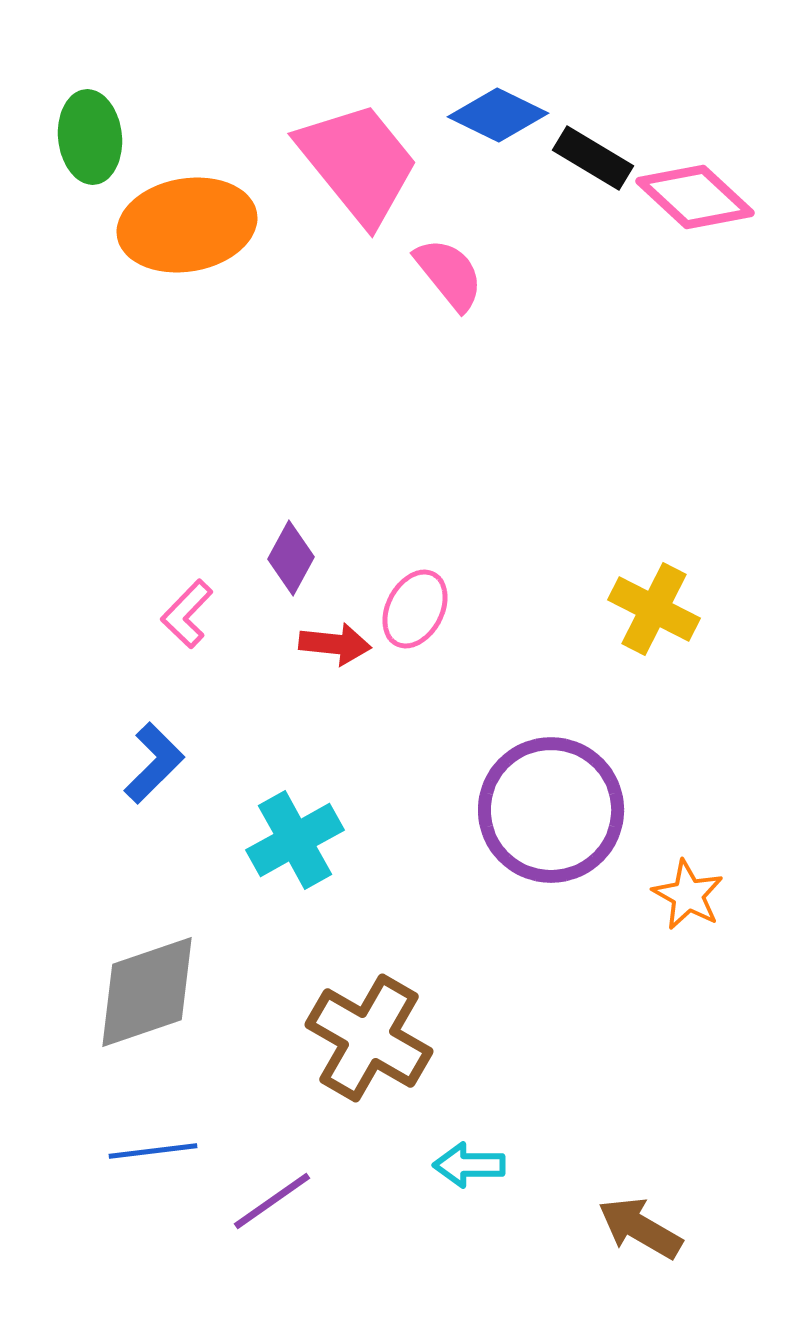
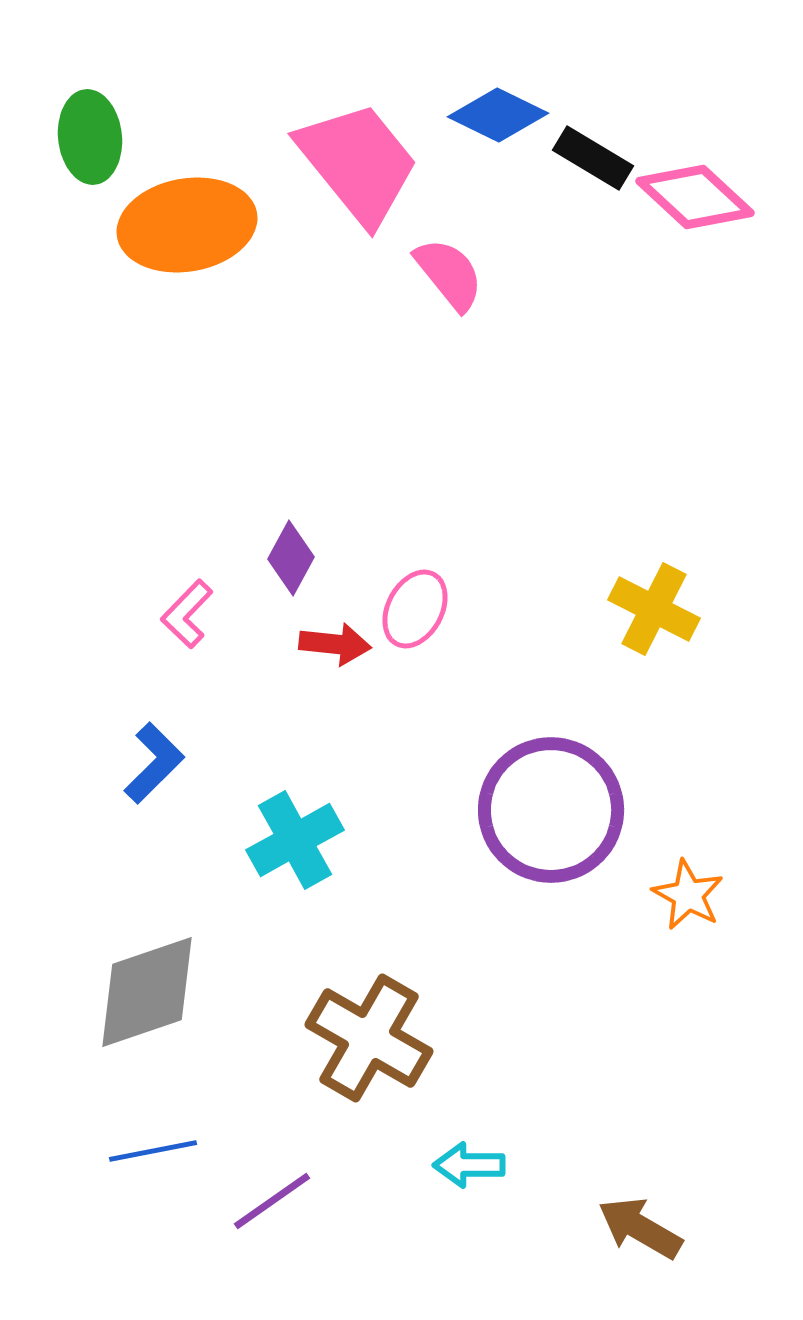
blue line: rotated 4 degrees counterclockwise
